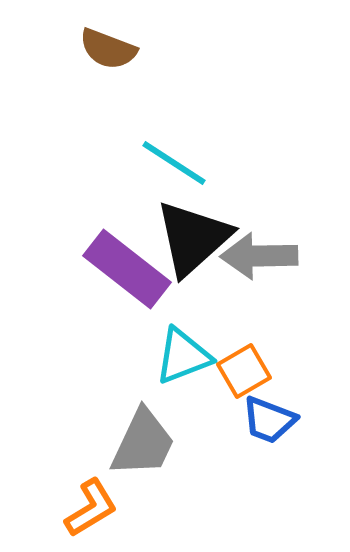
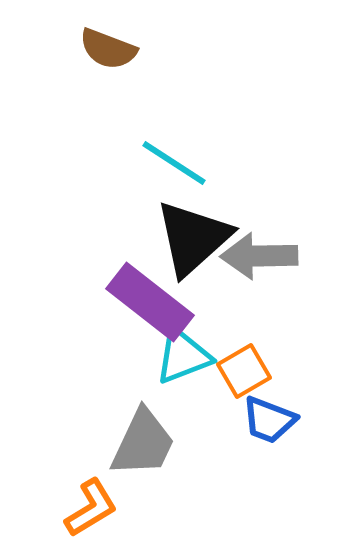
purple rectangle: moved 23 px right, 33 px down
